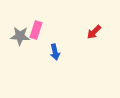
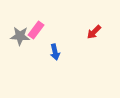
pink rectangle: rotated 18 degrees clockwise
